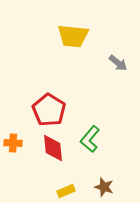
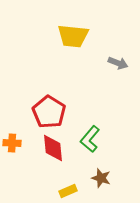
gray arrow: rotated 18 degrees counterclockwise
red pentagon: moved 2 px down
orange cross: moved 1 px left
brown star: moved 3 px left, 9 px up
yellow rectangle: moved 2 px right
